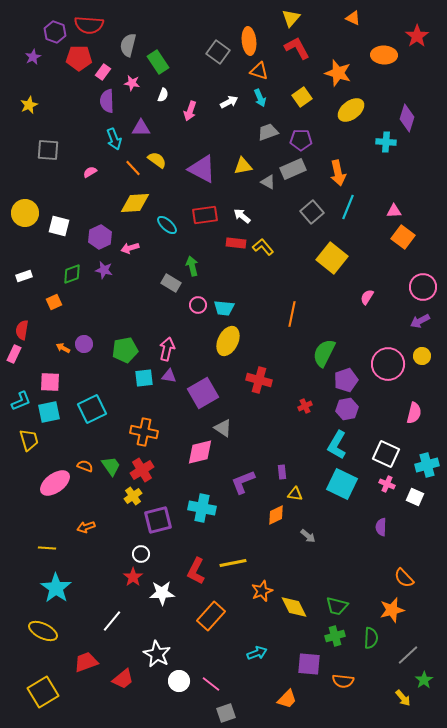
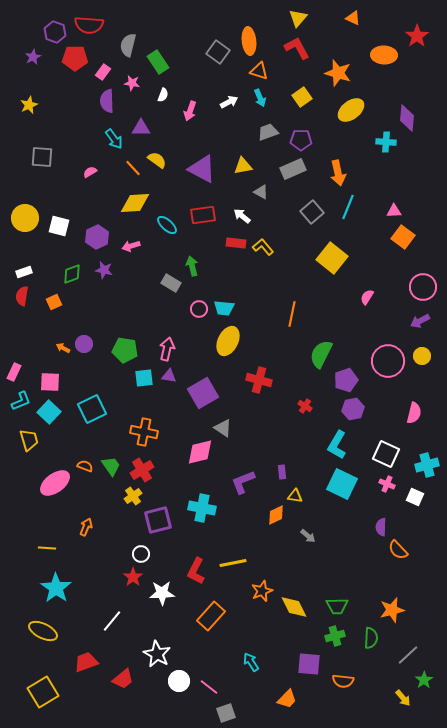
yellow triangle at (291, 18): moved 7 px right
red pentagon at (79, 58): moved 4 px left
purple diamond at (407, 118): rotated 12 degrees counterclockwise
cyan arrow at (114, 139): rotated 15 degrees counterclockwise
gray square at (48, 150): moved 6 px left, 7 px down
gray triangle at (268, 182): moved 7 px left, 10 px down
yellow circle at (25, 213): moved 5 px down
red rectangle at (205, 215): moved 2 px left
purple hexagon at (100, 237): moved 3 px left
pink arrow at (130, 248): moved 1 px right, 2 px up
white rectangle at (24, 276): moved 4 px up
pink circle at (198, 305): moved 1 px right, 4 px down
red semicircle at (22, 330): moved 34 px up
green pentagon at (125, 350): rotated 20 degrees clockwise
green semicircle at (324, 353): moved 3 px left, 1 px down
pink rectangle at (14, 354): moved 18 px down
pink circle at (388, 364): moved 3 px up
red cross at (305, 406): rotated 32 degrees counterclockwise
purple hexagon at (347, 409): moved 6 px right
cyan square at (49, 412): rotated 35 degrees counterclockwise
yellow triangle at (295, 494): moved 2 px down
orange arrow at (86, 527): rotated 132 degrees clockwise
orange semicircle at (404, 578): moved 6 px left, 28 px up
green trapezoid at (337, 606): rotated 15 degrees counterclockwise
cyan arrow at (257, 653): moved 6 px left, 9 px down; rotated 102 degrees counterclockwise
pink line at (211, 684): moved 2 px left, 3 px down
